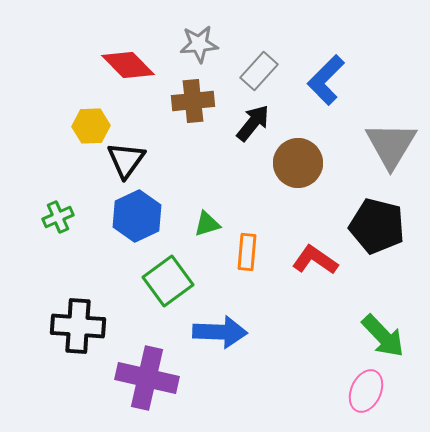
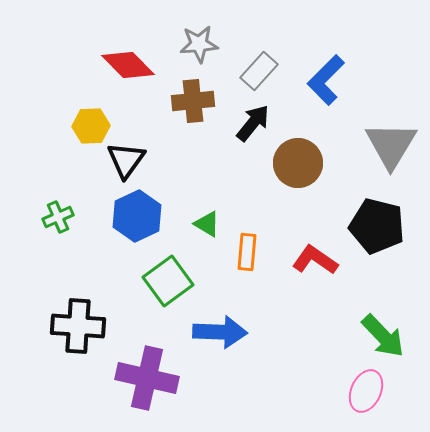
green triangle: rotated 48 degrees clockwise
